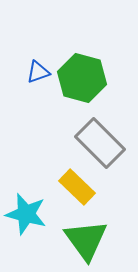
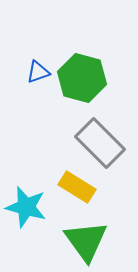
yellow rectangle: rotated 12 degrees counterclockwise
cyan star: moved 7 px up
green triangle: moved 1 px down
